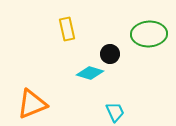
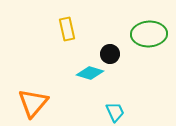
orange triangle: moved 1 px right, 1 px up; rotated 28 degrees counterclockwise
